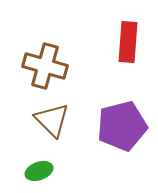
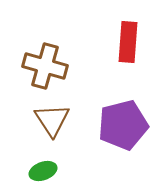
brown triangle: rotated 12 degrees clockwise
purple pentagon: moved 1 px right, 1 px up
green ellipse: moved 4 px right
